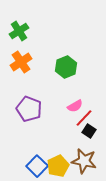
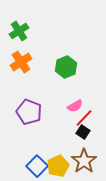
purple pentagon: moved 3 px down
black square: moved 6 px left, 1 px down
brown star: rotated 25 degrees clockwise
